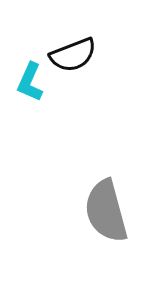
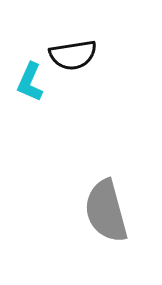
black semicircle: rotated 12 degrees clockwise
